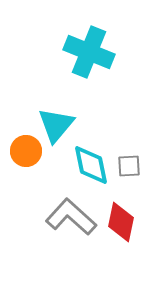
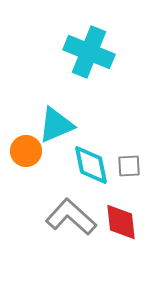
cyan triangle: rotated 27 degrees clockwise
red diamond: rotated 18 degrees counterclockwise
